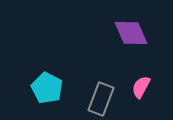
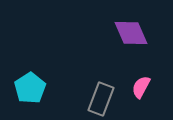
cyan pentagon: moved 17 px left; rotated 12 degrees clockwise
